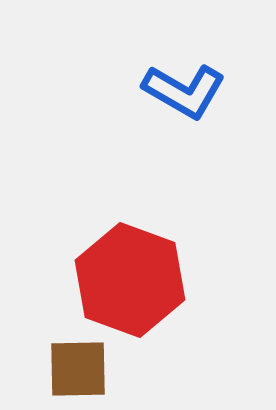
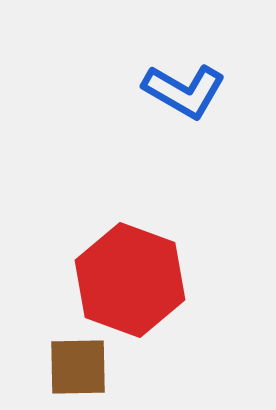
brown square: moved 2 px up
